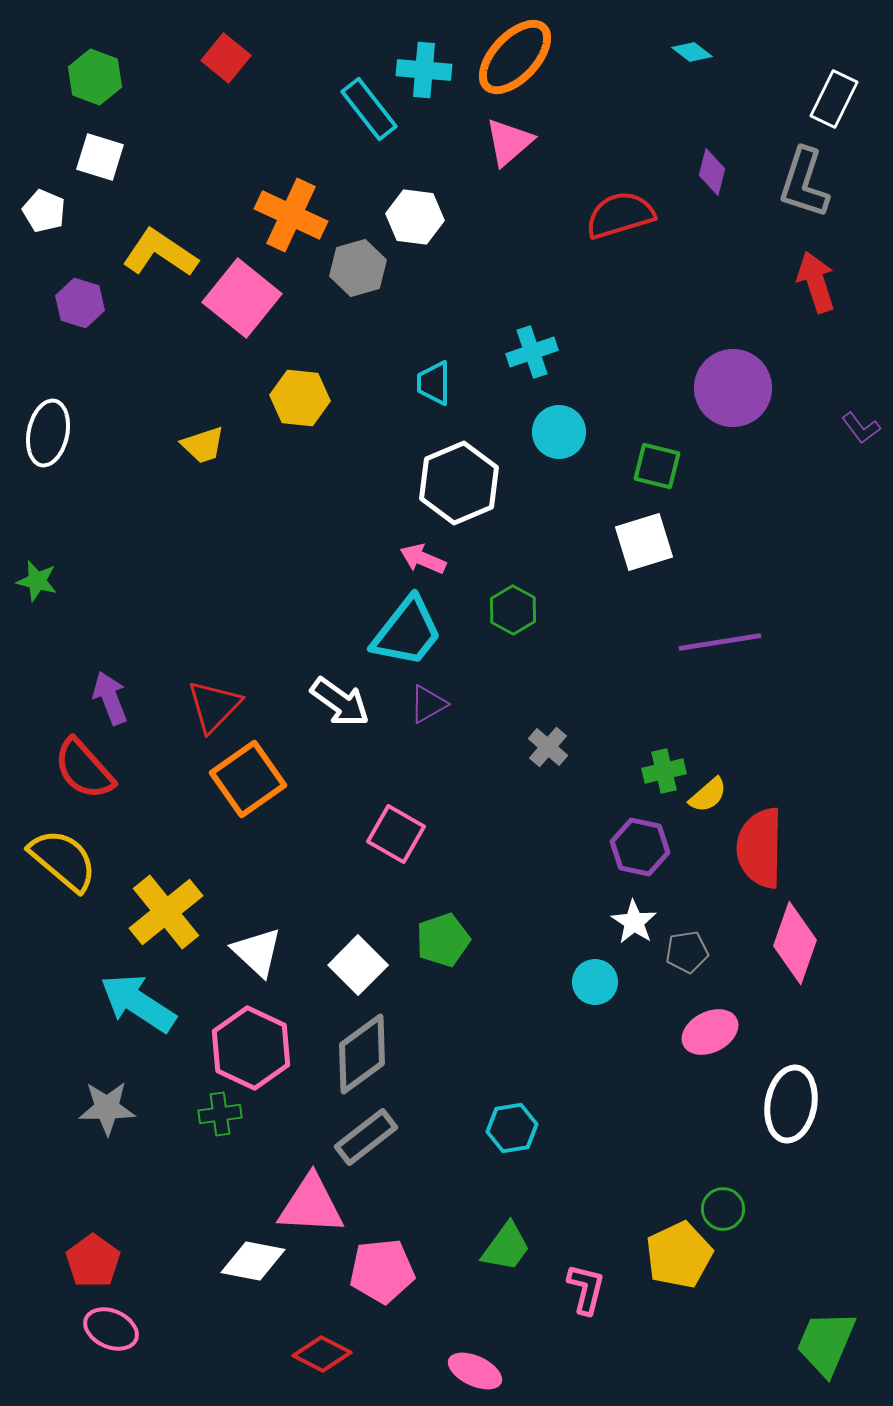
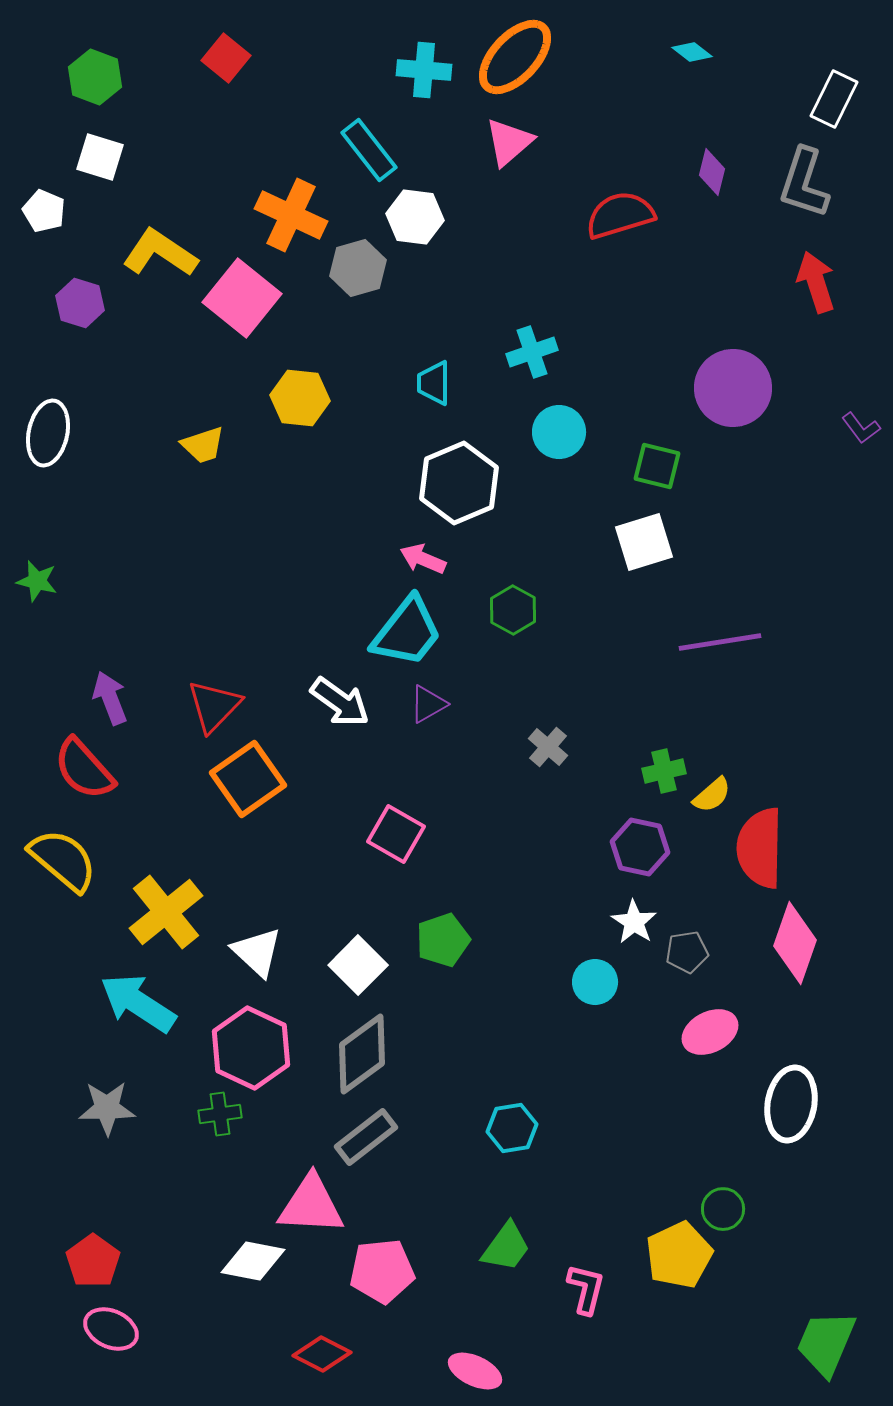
cyan rectangle at (369, 109): moved 41 px down
yellow semicircle at (708, 795): moved 4 px right
